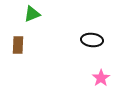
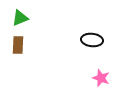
green triangle: moved 12 px left, 4 px down
pink star: rotated 18 degrees counterclockwise
